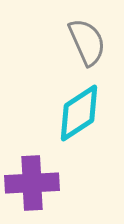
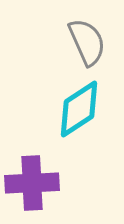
cyan diamond: moved 4 px up
